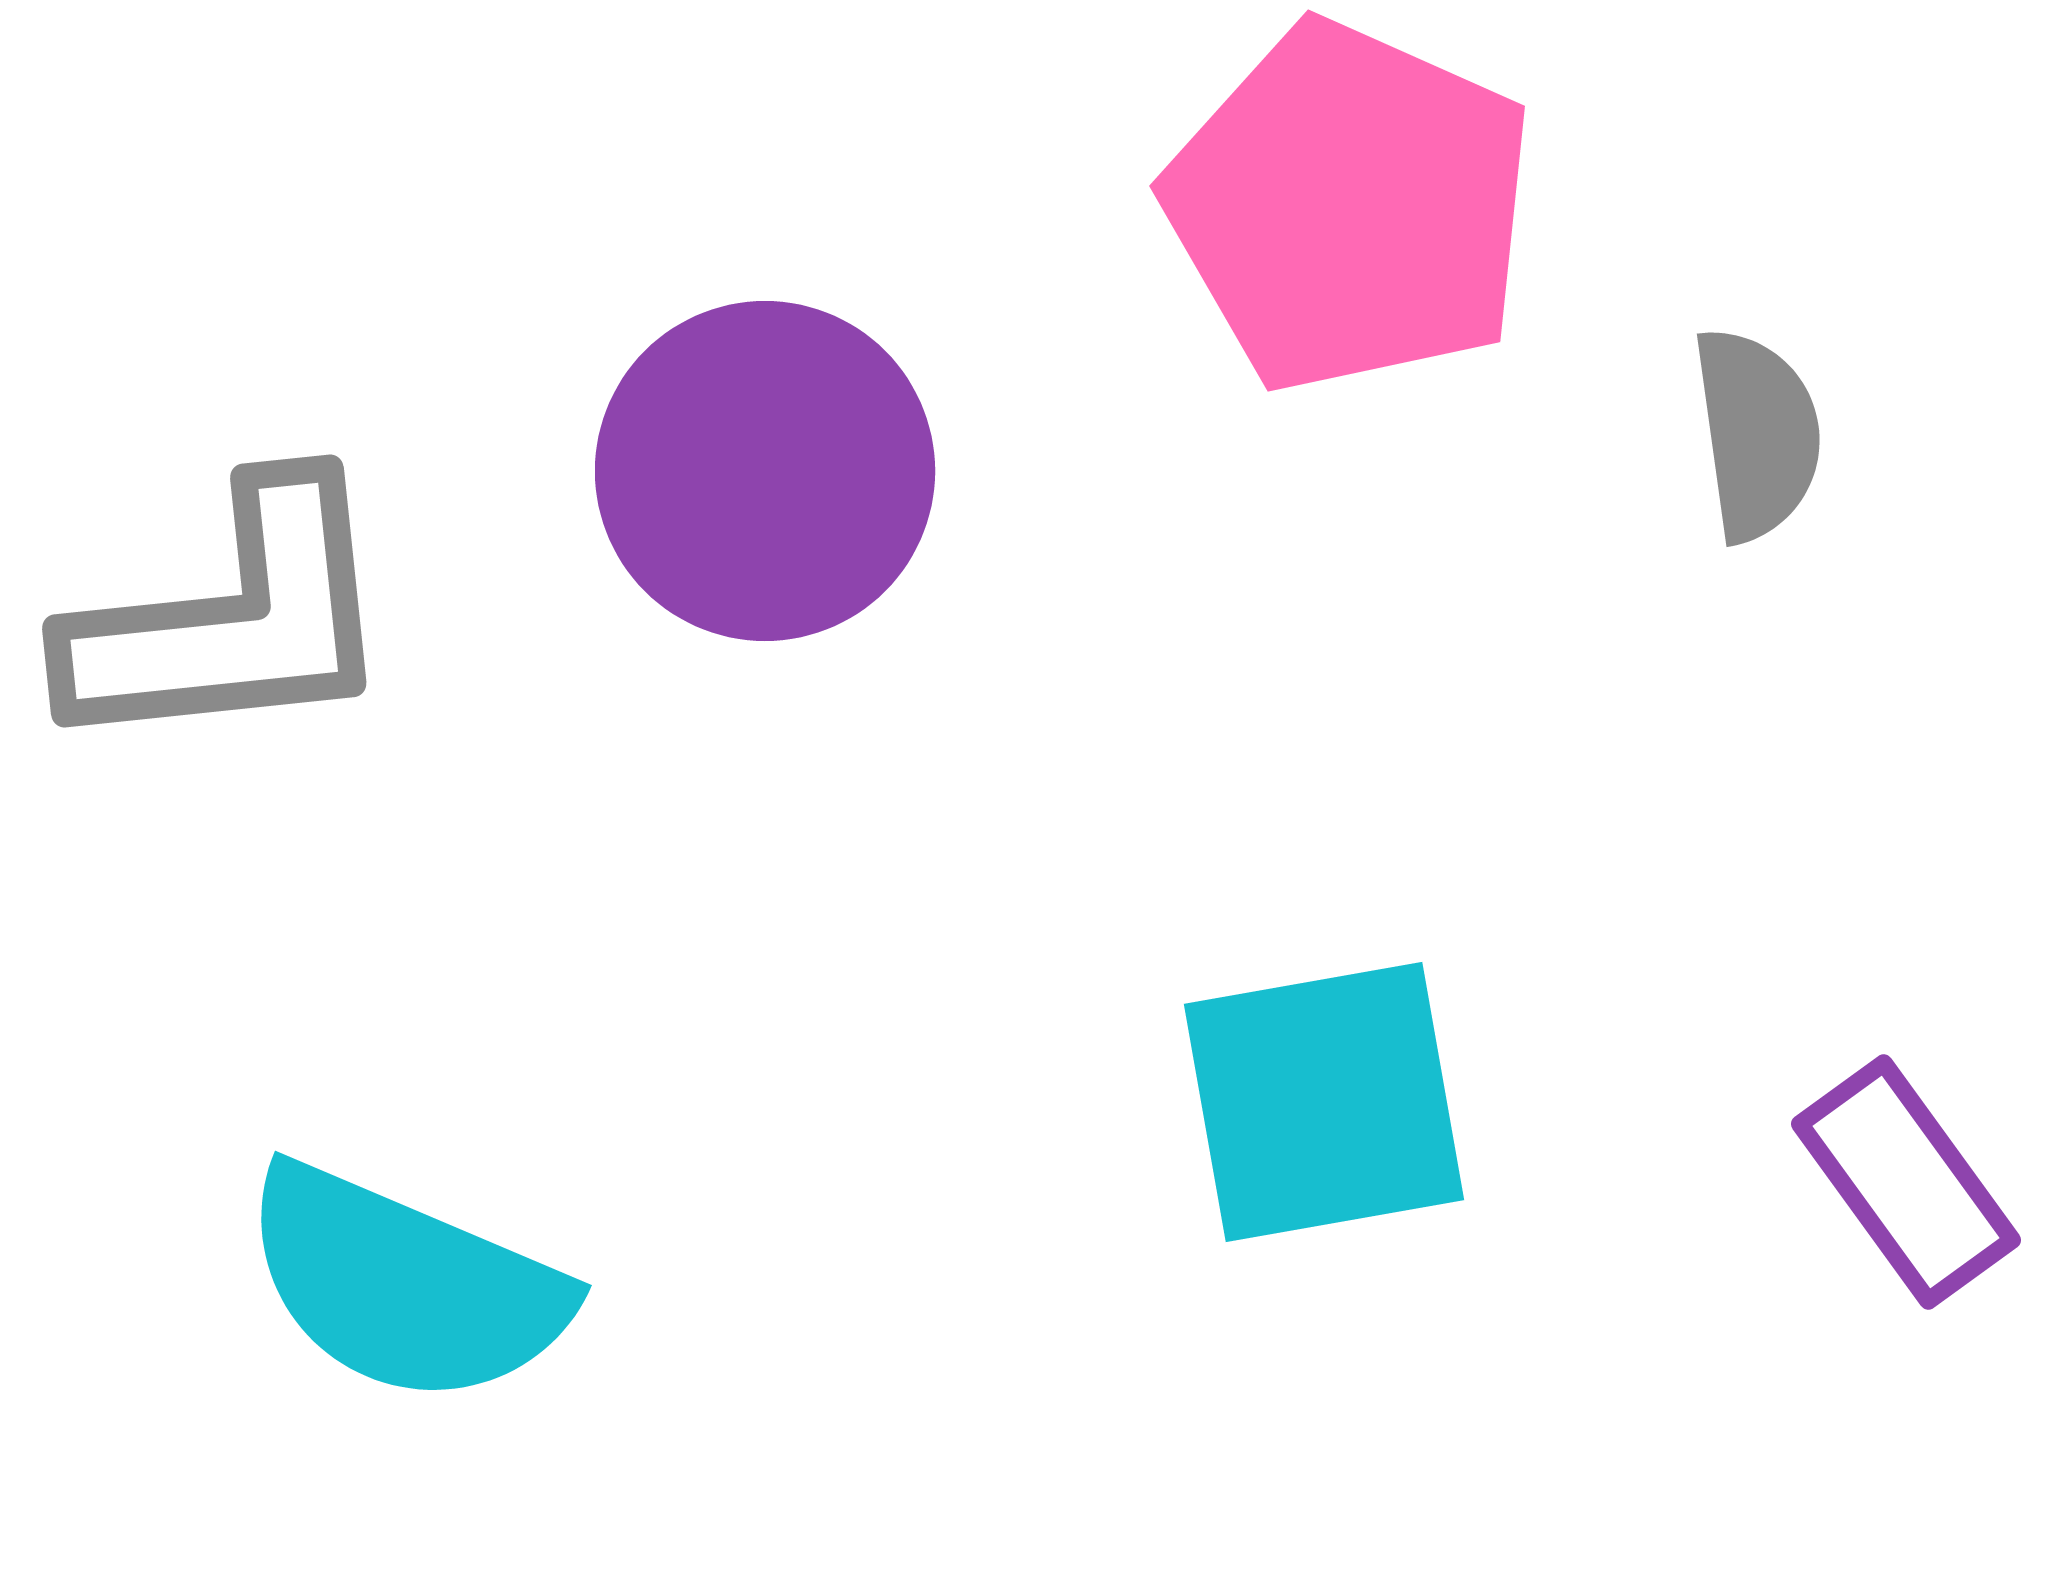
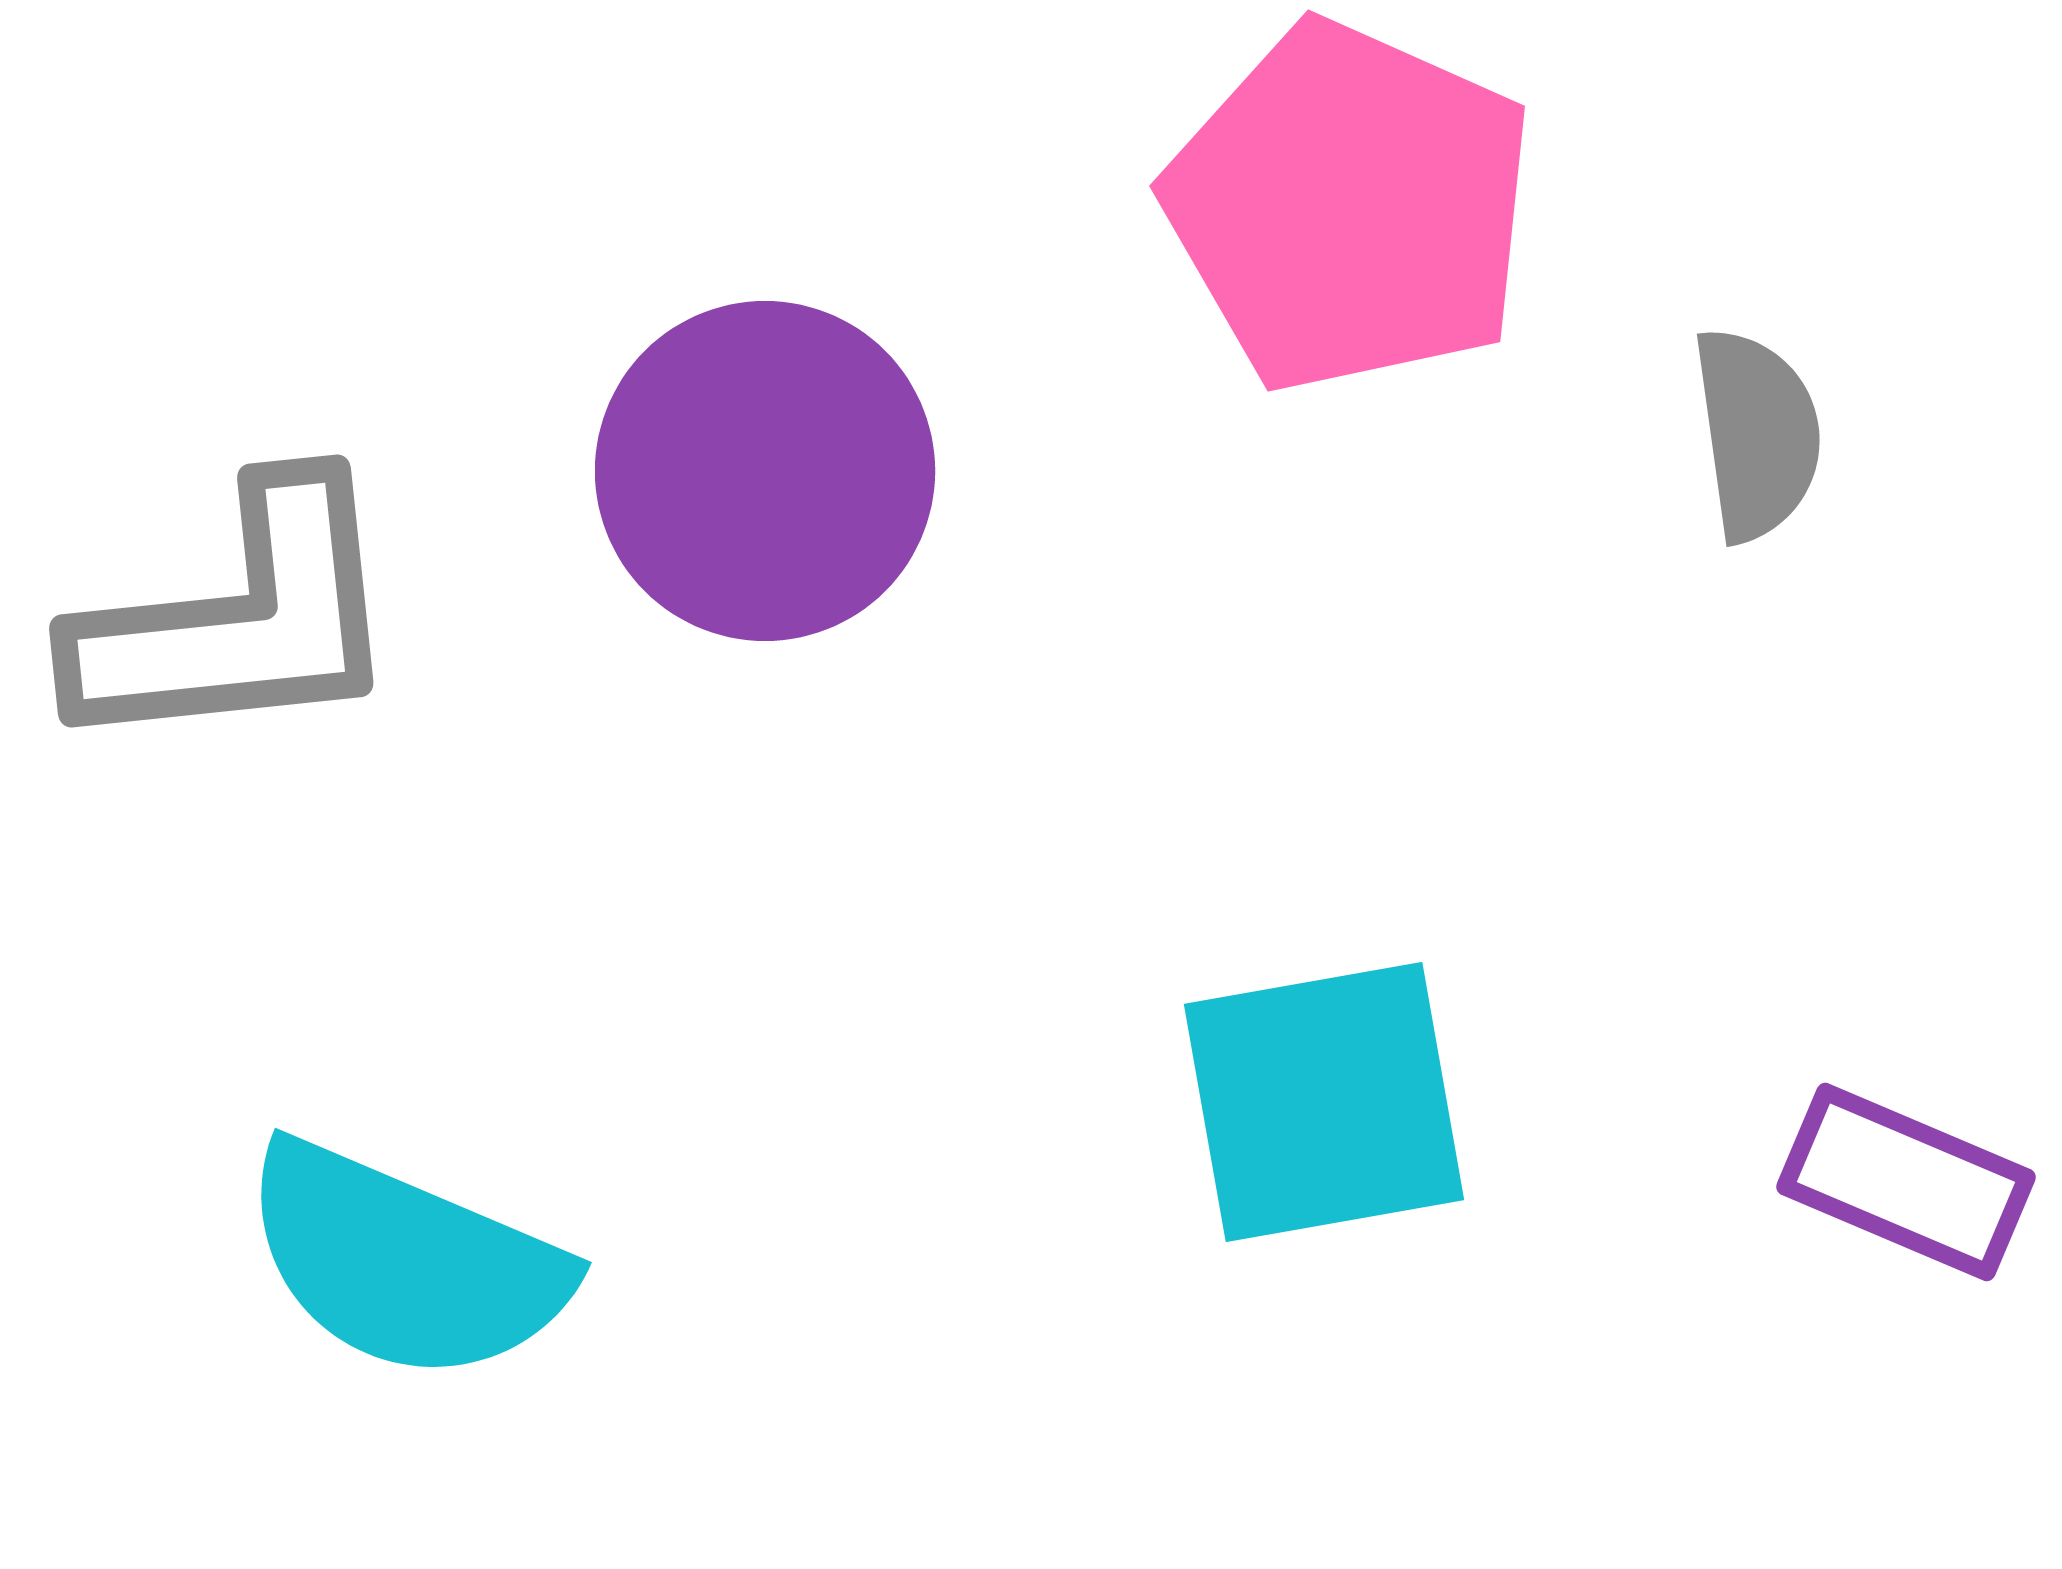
gray L-shape: moved 7 px right
purple rectangle: rotated 31 degrees counterclockwise
cyan semicircle: moved 23 px up
